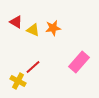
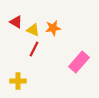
red line: moved 1 px right, 18 px up; rotated 21 degrees counterclockwise
yellow cross: rotated 28 degrees counterclockwise
